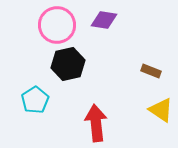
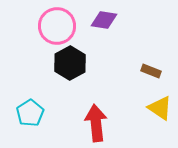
pink circle: moved 1 px down
black hexagon: moved 2 px right, 1 px up; rotated 16 degrees counterclockwise
cyan pentagon: moved 5 px left, 13 px down
yellow triangle: moved 1 px left, 2 px up
